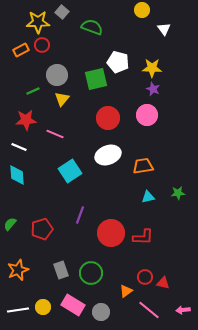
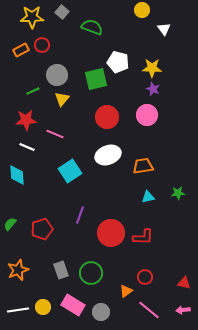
yellow star at (38, 22): moved 6 px left, 5 px up
red circle at (108, 118): moved 1 px left, 1 px up
white line at (19, 147): moved 8 px right
red triangle at (163, 283): moved 21 px right
